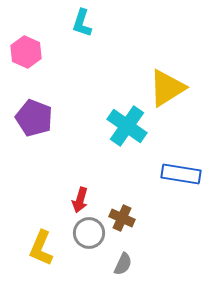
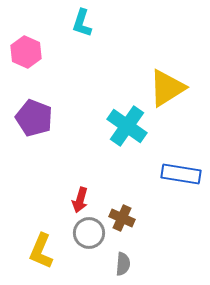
yellow L-shape: moved 3 px down
gray semicircle: rotated 20 degrees counterclockwise
